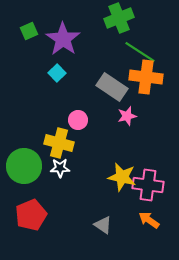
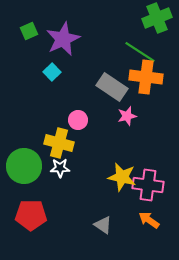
green cross: moved 38 px right
purple star: rotated 12 degrees clockwise
cyan square: moved 5 px left, 1 px up
red pentagon: rotated 24 degrees clockwise
